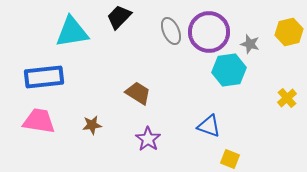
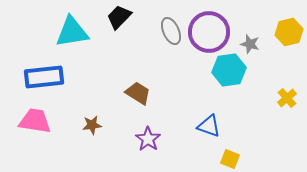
pink trapezoid: moved 4 px left
